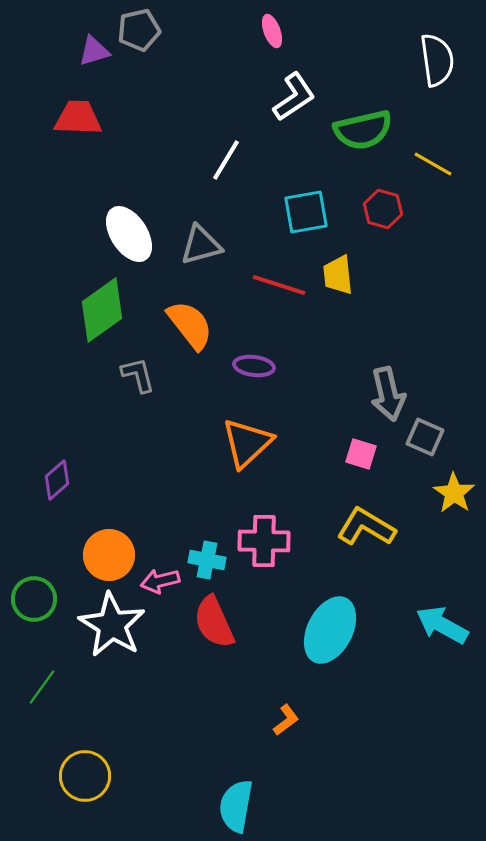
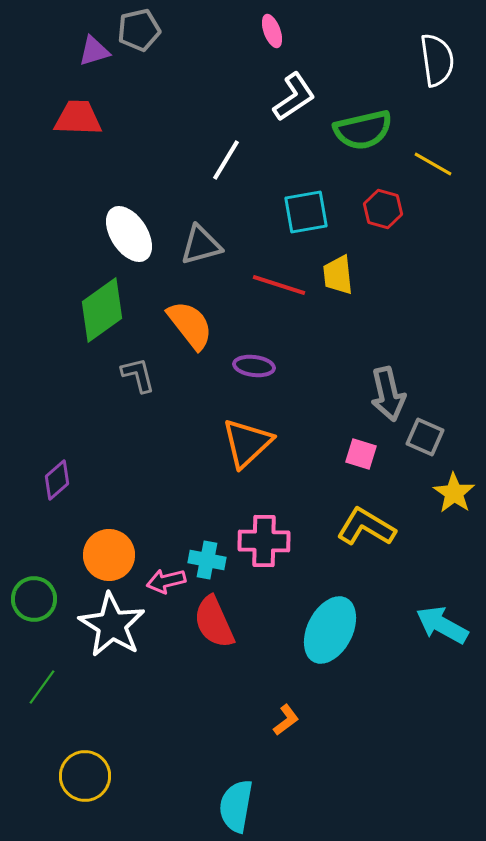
pink arrow: moved 6 px right
